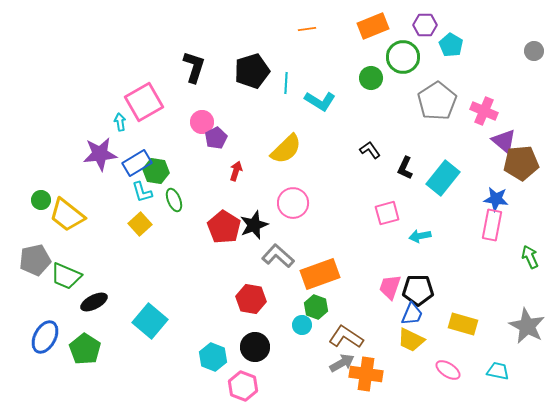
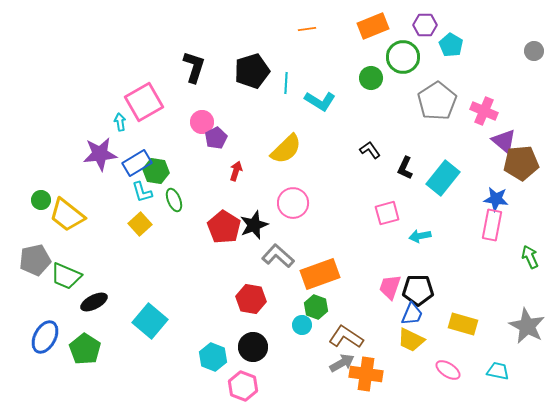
black circle at (255, 347): moved 2 px left
